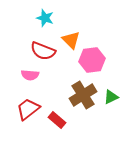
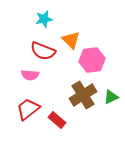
cyan star: moved 1 px left, 1 px down; rotated 30 degrees counterclockwise
